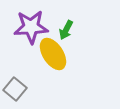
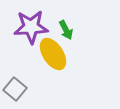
green arrow: rotated 54 degrees counterclockwise
